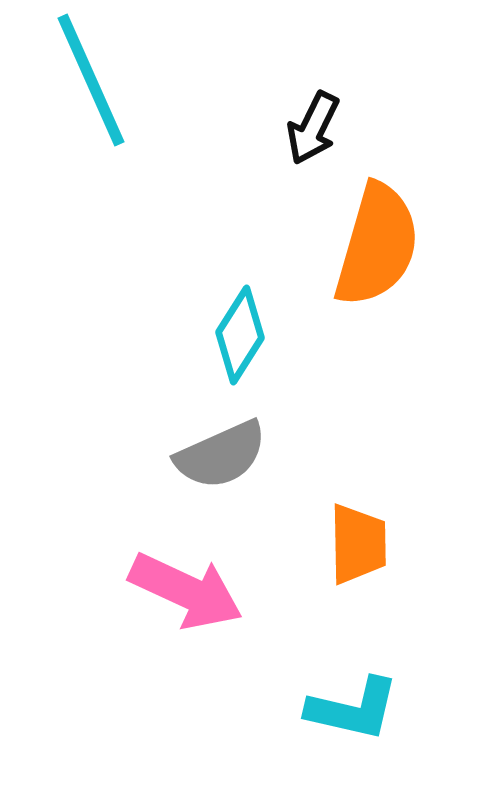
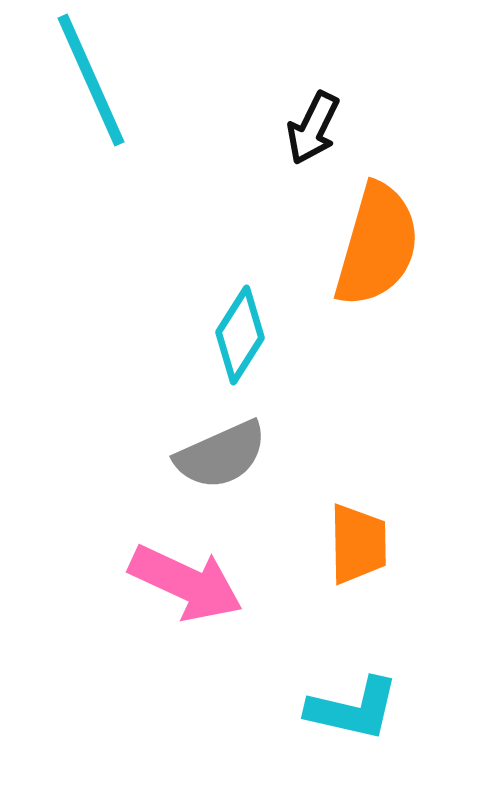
pink arrow: moved 8 px up
